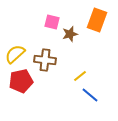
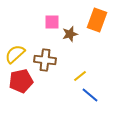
pink square: rotated 14 degrees counterclockwise
